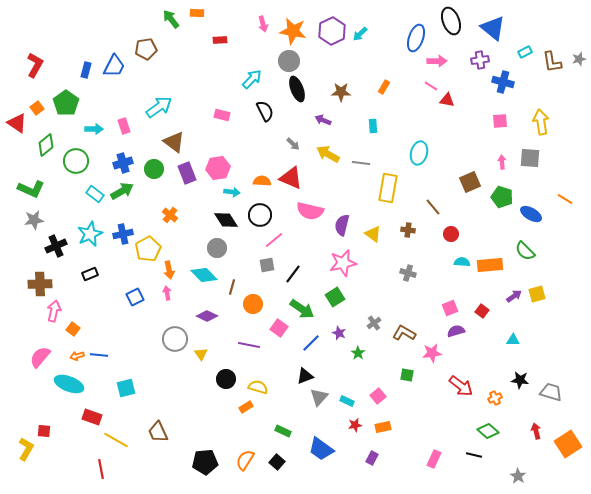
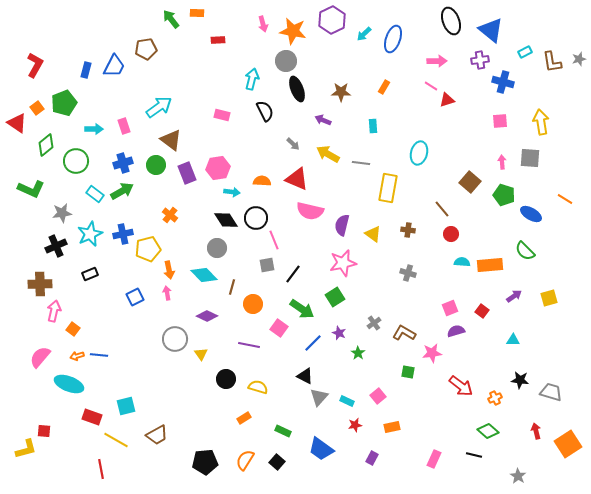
blue triangle at (493, 28): moved 2 px left, 2 px down
purple hexagon at (332, 31): moved 11 px up
cyan arrow at (360, 34): moved 4 px right
blue ellipse at (416, 38): moved 23 px left, 1 px down
red rectangle at (220, 40): moved 2 px left
gray circle at (289, 61): moved 3 px left
cyan arrow at (252, 79): rotated 30 degrees counterclockwise
red triangle at (447, 100): rotated 28 degrees counterclockwise
green pentagon at (66, 103): moved 2 px left; rotated 15 degrees clockwise
brown triangle at (174, 142): moved 3 px left, 2 px up
green circle at (154, 169): moved 2 px right, 4 px up
red triangle at (291, 178): moved 6 px right, 1 px down
brown square at (470, 182): rotated 25 degrees counterclockwise
green pentagon at (502, 197): moved 2 px right, 2 px up
brown line at (433, 207): moved 9 px right, 2 px down
black circle at (260, 215): moved 4 px left, 3 px down
gray star at (34, 220): moved 28 px right, 7 px up
pink line at (274, 240): rotated 72 degrees counterclockwise
yellow pentagon at (148, 249): rotated 15 degrees clockwise
yellow square at (537, 294): moved 12 px right, 4 px down
blue line at (311, 343): moved 2 px right
green square at (407, 375): moved 1 px right, 3 px up
black triangle at (305, 376): rotated 48 degrees clockwise
cyan square at (126, 388): moved 18 px down
orange rectangle at (246, 407): moved 2 px left, 11 px down
orange rectangle at (383, 427): moved 9 px right
brown trapezoid at (158, 432): moved 1 px left, 3 px down; rotated 95 degrees counterclockwise
yellow L-shape at (26, 449): rotated 45 degrees clockwise
